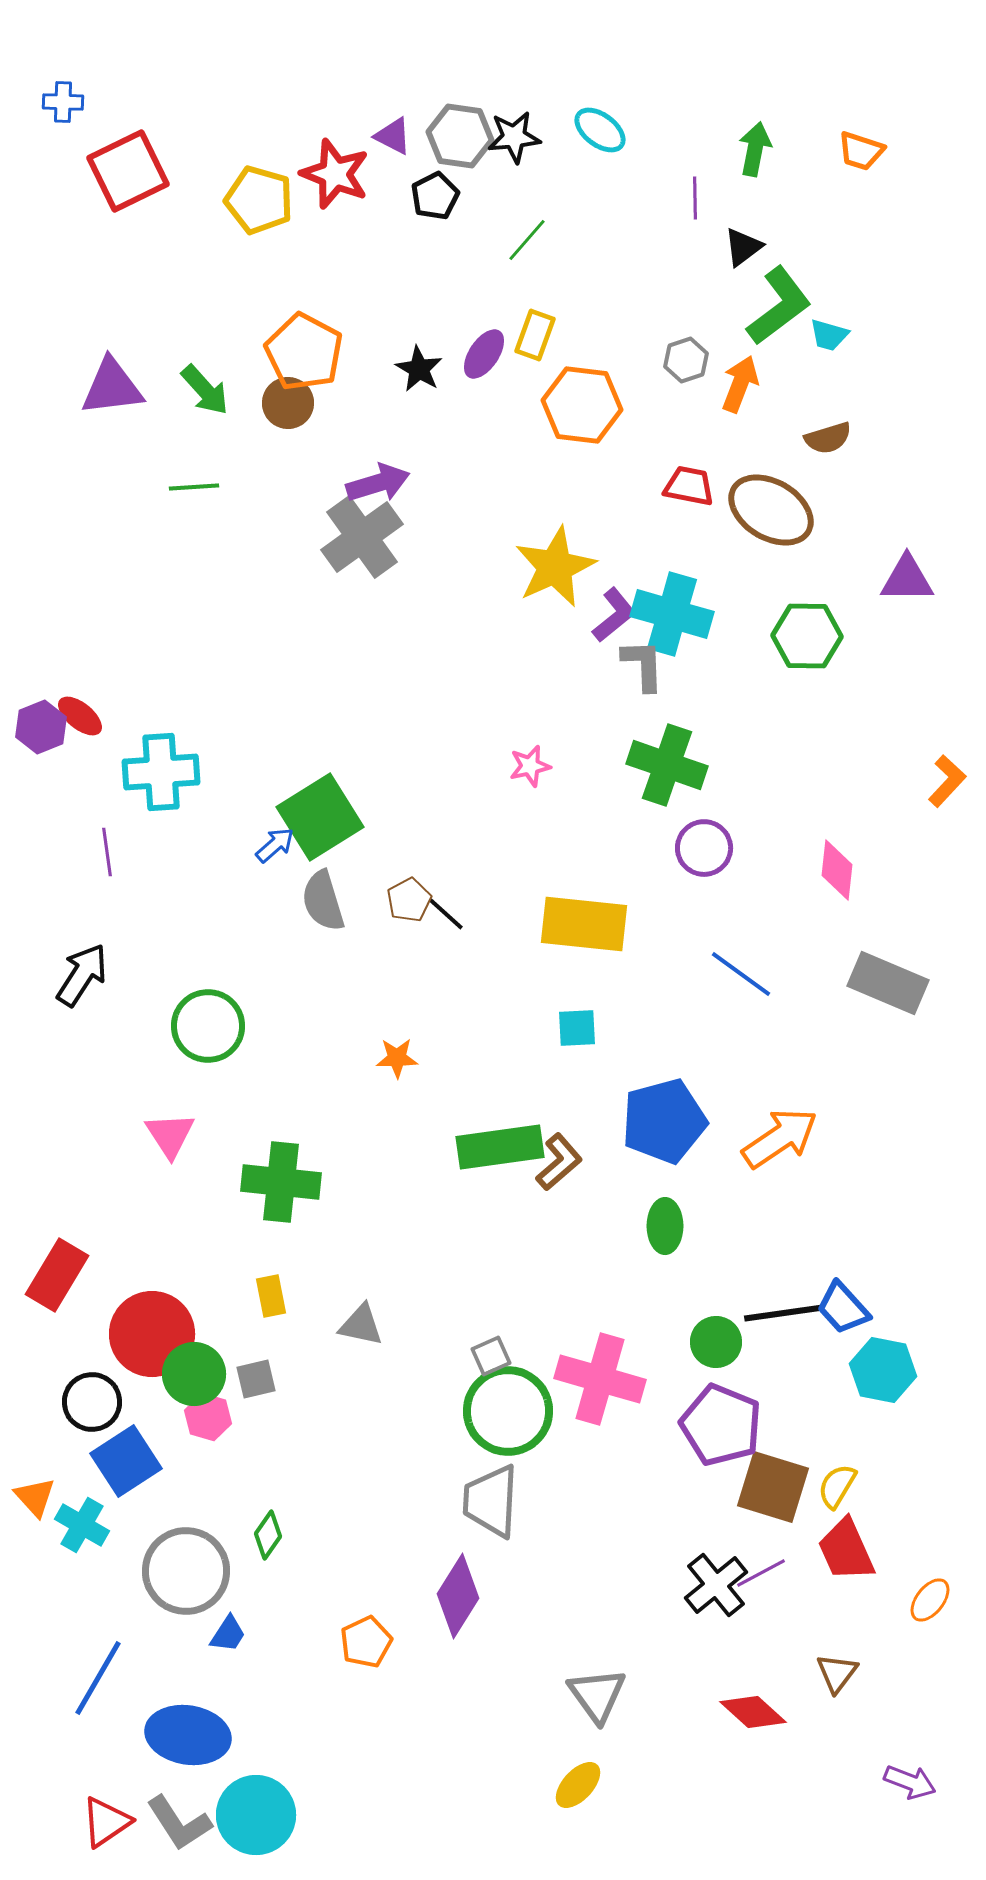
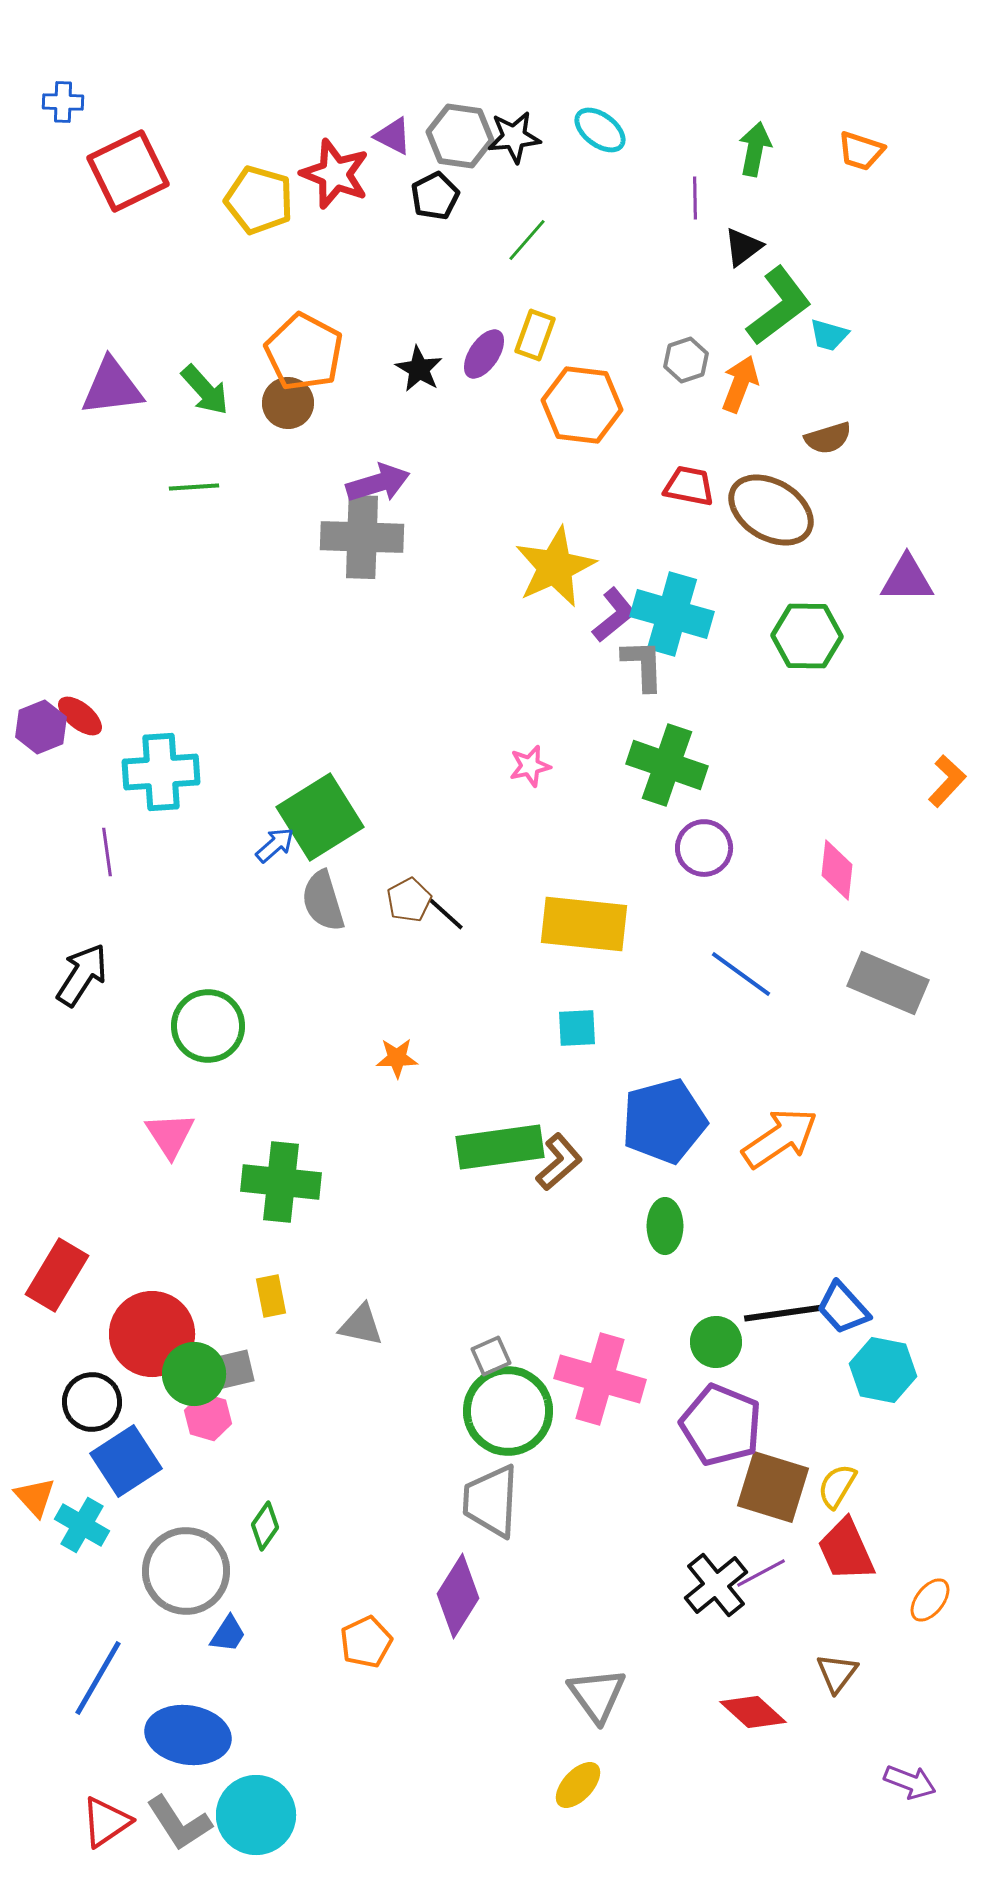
gray cross at (362, 537): rotated 38 degrees clockwise
gray square at (256, 1379): moved 21 px left, 10 px up
green diamond at (268, 1535): moved 3 px left, 9 px up
